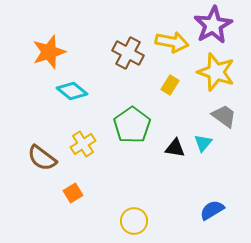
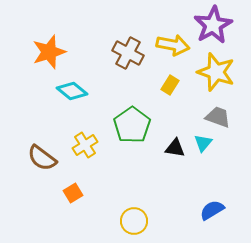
yellow arrow: moved 1 px right, 3 px down
gray trapezoid: moved 6 px left, 1 px down; rotated 16 degrees counterclockwise
yellow cross: moved 2 px right, 1 px down
